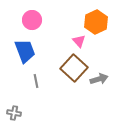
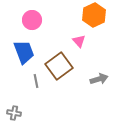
orange hexagon: moved 2 px left, 7 px up
blue trapezoid: moved 1 px left, 1 px down
brown square: moved 15 px left, 2 px up; rotated 12 degrees clockwise
